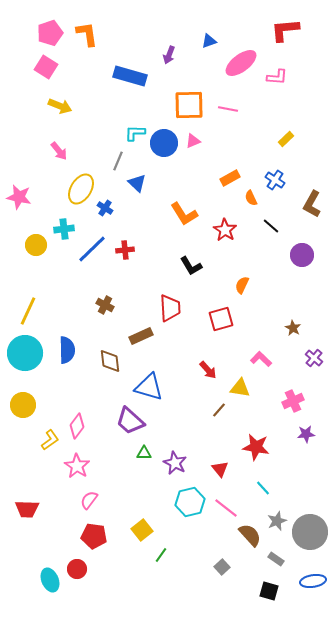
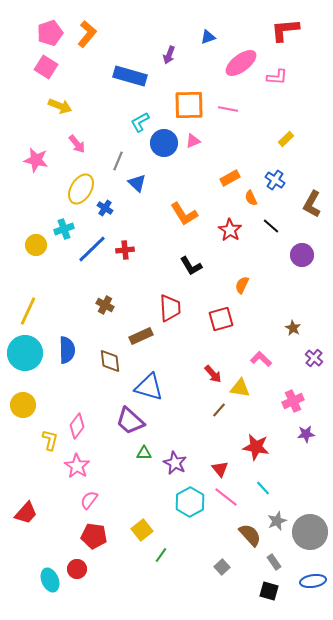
orange L-shape at (87, 34): rotated 48 degrees clockwise
blue triangle at (209, 41): moved 1 px left, 4 px up
cyan L-shape at (135, 133): moved 5 px right, 11 px up; rotated 30 degrees counterclockwise
pink arrow at (59, 151): moved 18 px right, 7 px up
pink star at (19, 197): moved 17 px right, 37 px up
cyan cross at (64, 229): rotated 12 degrees counterclockwise
red star at (225, 230): moved 5 px right
red arrow at (208, 370): moved 5 px right, 4 px down
yellow L-shape at (50, 440): rotated 40 degrees counterclockwise
cyan hexagon at (190, 502): rotated 16 degrees counterclockwise
pink line at (226, 508): moved 11 px up
red trapezoid at (27, 509): moved 1 px left, 4 px down; rotated 50 degrees counterclockwise
gray rectangle at (276, 559): moved 2 px left, 3 px down; rotated 21 degrees clockwise
